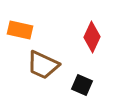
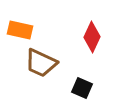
brown trapezoid: moved 2 px left, 2 px up
black square: moved 3 px down
